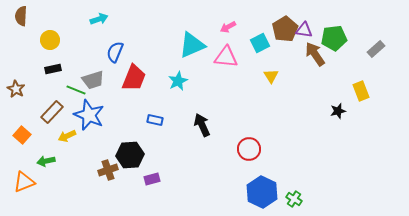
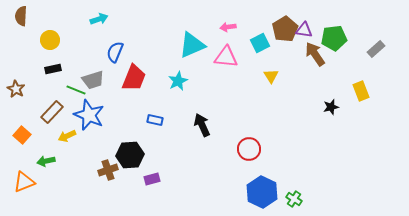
pink arrow: rotated 21 degrees clockwise
black star: moved 7 px left, 4 px up
